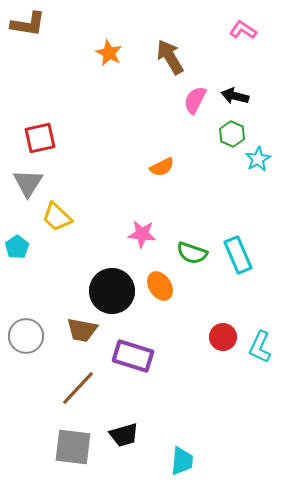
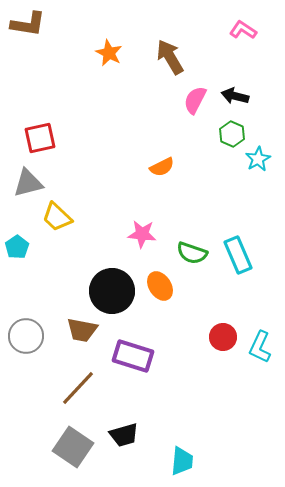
gray triangle: rotated 44 degrees clockwise
gray square: rotated 27 degrees clockwise
